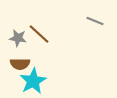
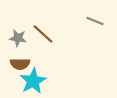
brown line: moved 4 px right
